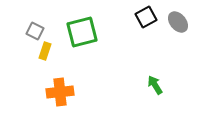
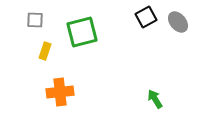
gray square: moved 11 px up; rotated 24 degrees counterclockwise
green arrow: moved 14 px down
